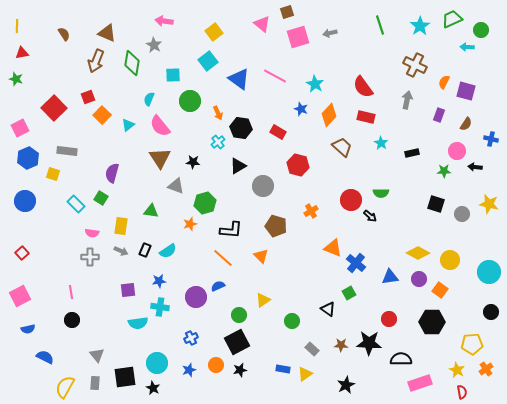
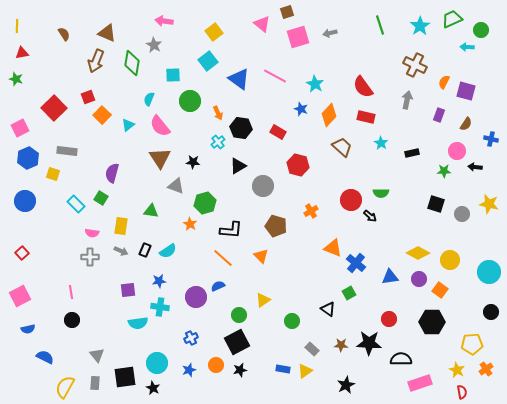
orange star at (190, 224): rotated 24 degrees counterclockwise
yellow triangle at (305, 374): moved 3 px up
